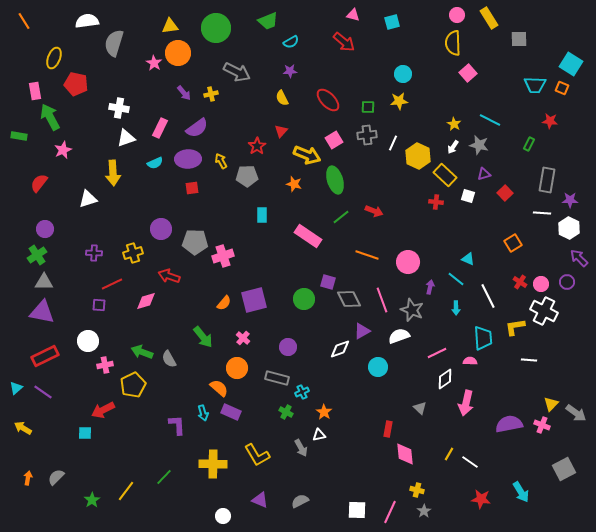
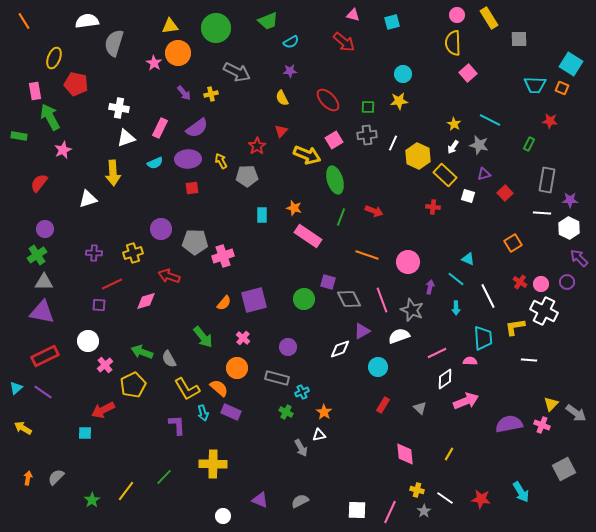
orange star at (294, 184): moved 24 px down
red cross at (436, 202): moved 3 px left, 5 px down
green line at (341, 217): rotated 30 degrees counterclockwise
pink cross at (105, 365): rotated 28 degrees counterclockwise
pink arrow at (466, 403): moved 2 px up; rotated 125 degrees counterclockwise
red rectangle at (388, 429): moved 5 px left, 24 px up; rotated 21 degrees clockwise
yellow L-shape at (257, 455): moved 70 px left, 66 px up
white line at (470, 462): moved 25 px left, 36 px down
